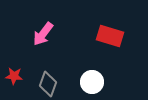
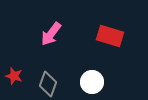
pink arrow: moved 8 px right
red star: rotated 12 degrees clockwise
